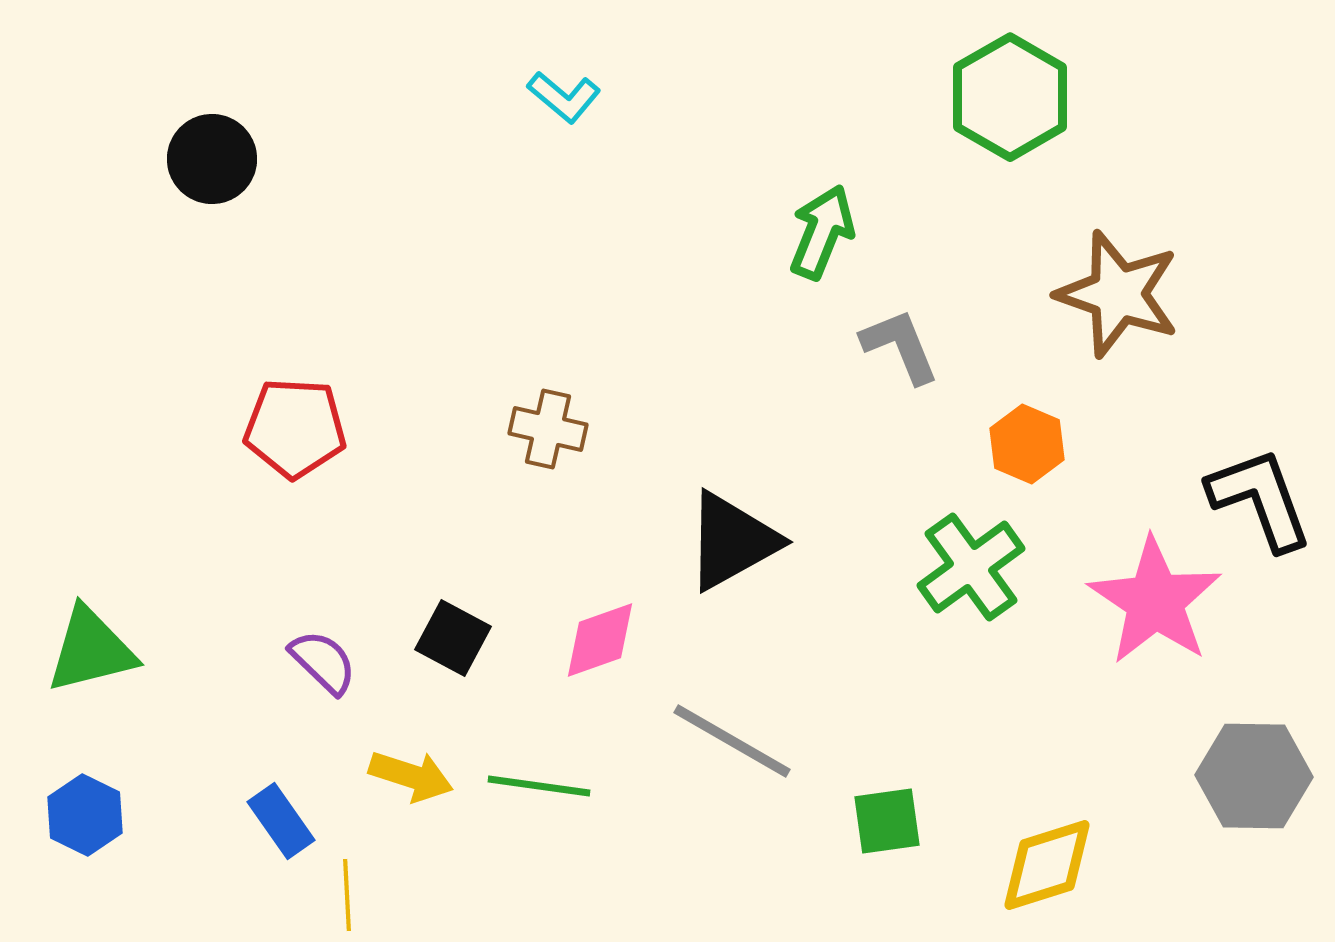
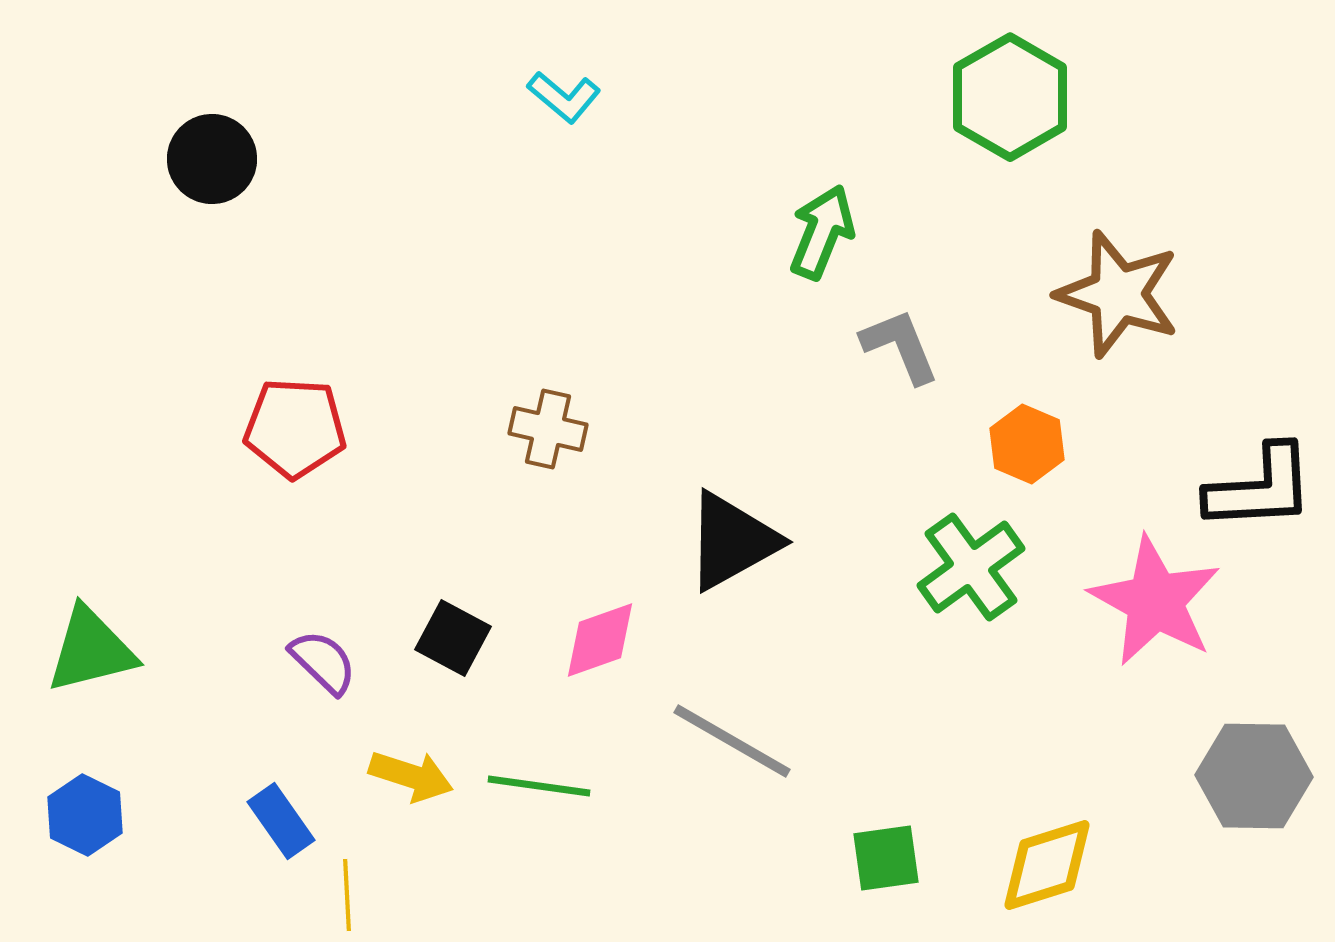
black L-shape: moved 11 px up; rotated 107 degrees clockwise
pink star: rotated 5 degrees counterclockwise
green square: moved 1 px left, 37 px down
